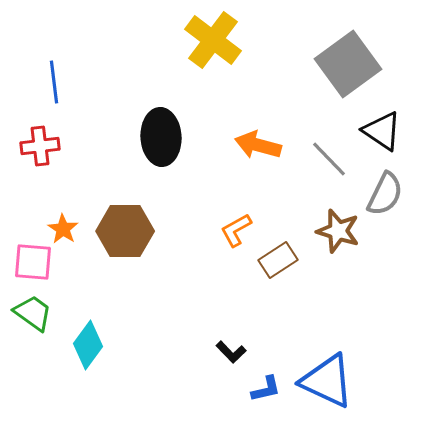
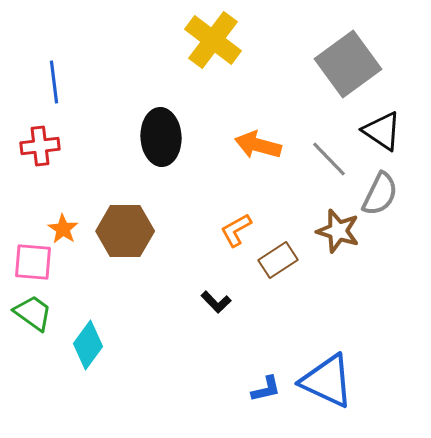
gray semicircle: moved 5 px left
black L-shape: moved 15 px left, 50 px up
